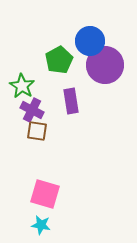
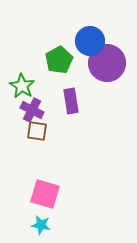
purple circle: moved 2 px right, 2 px up
